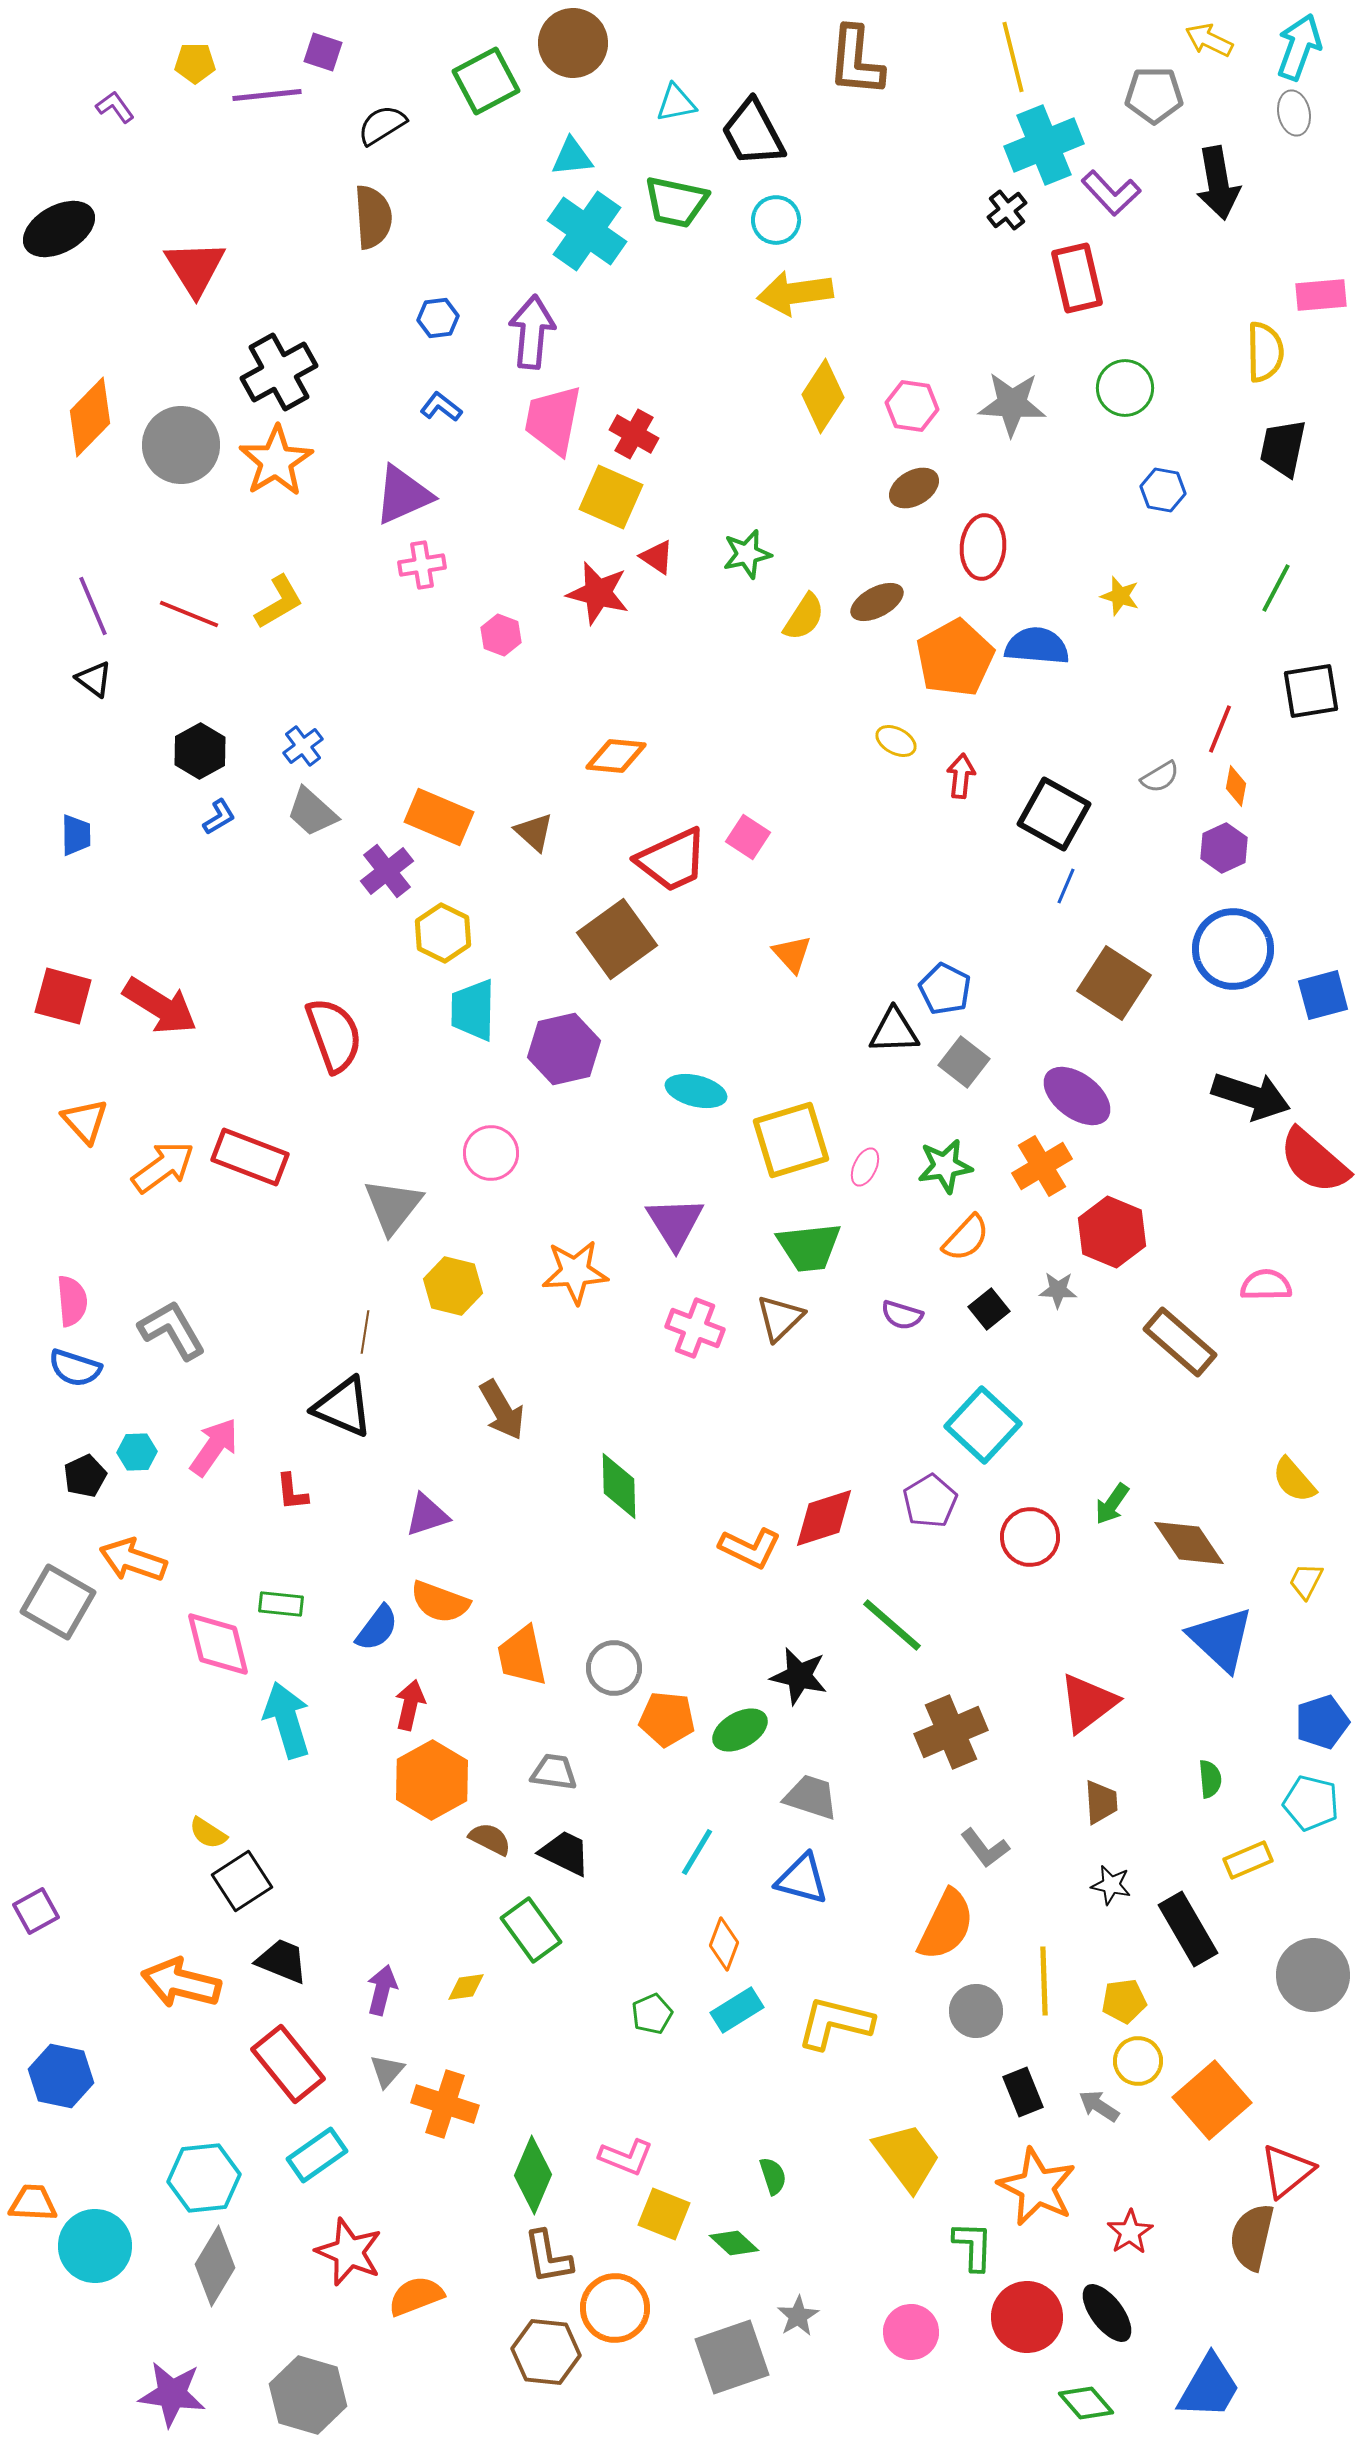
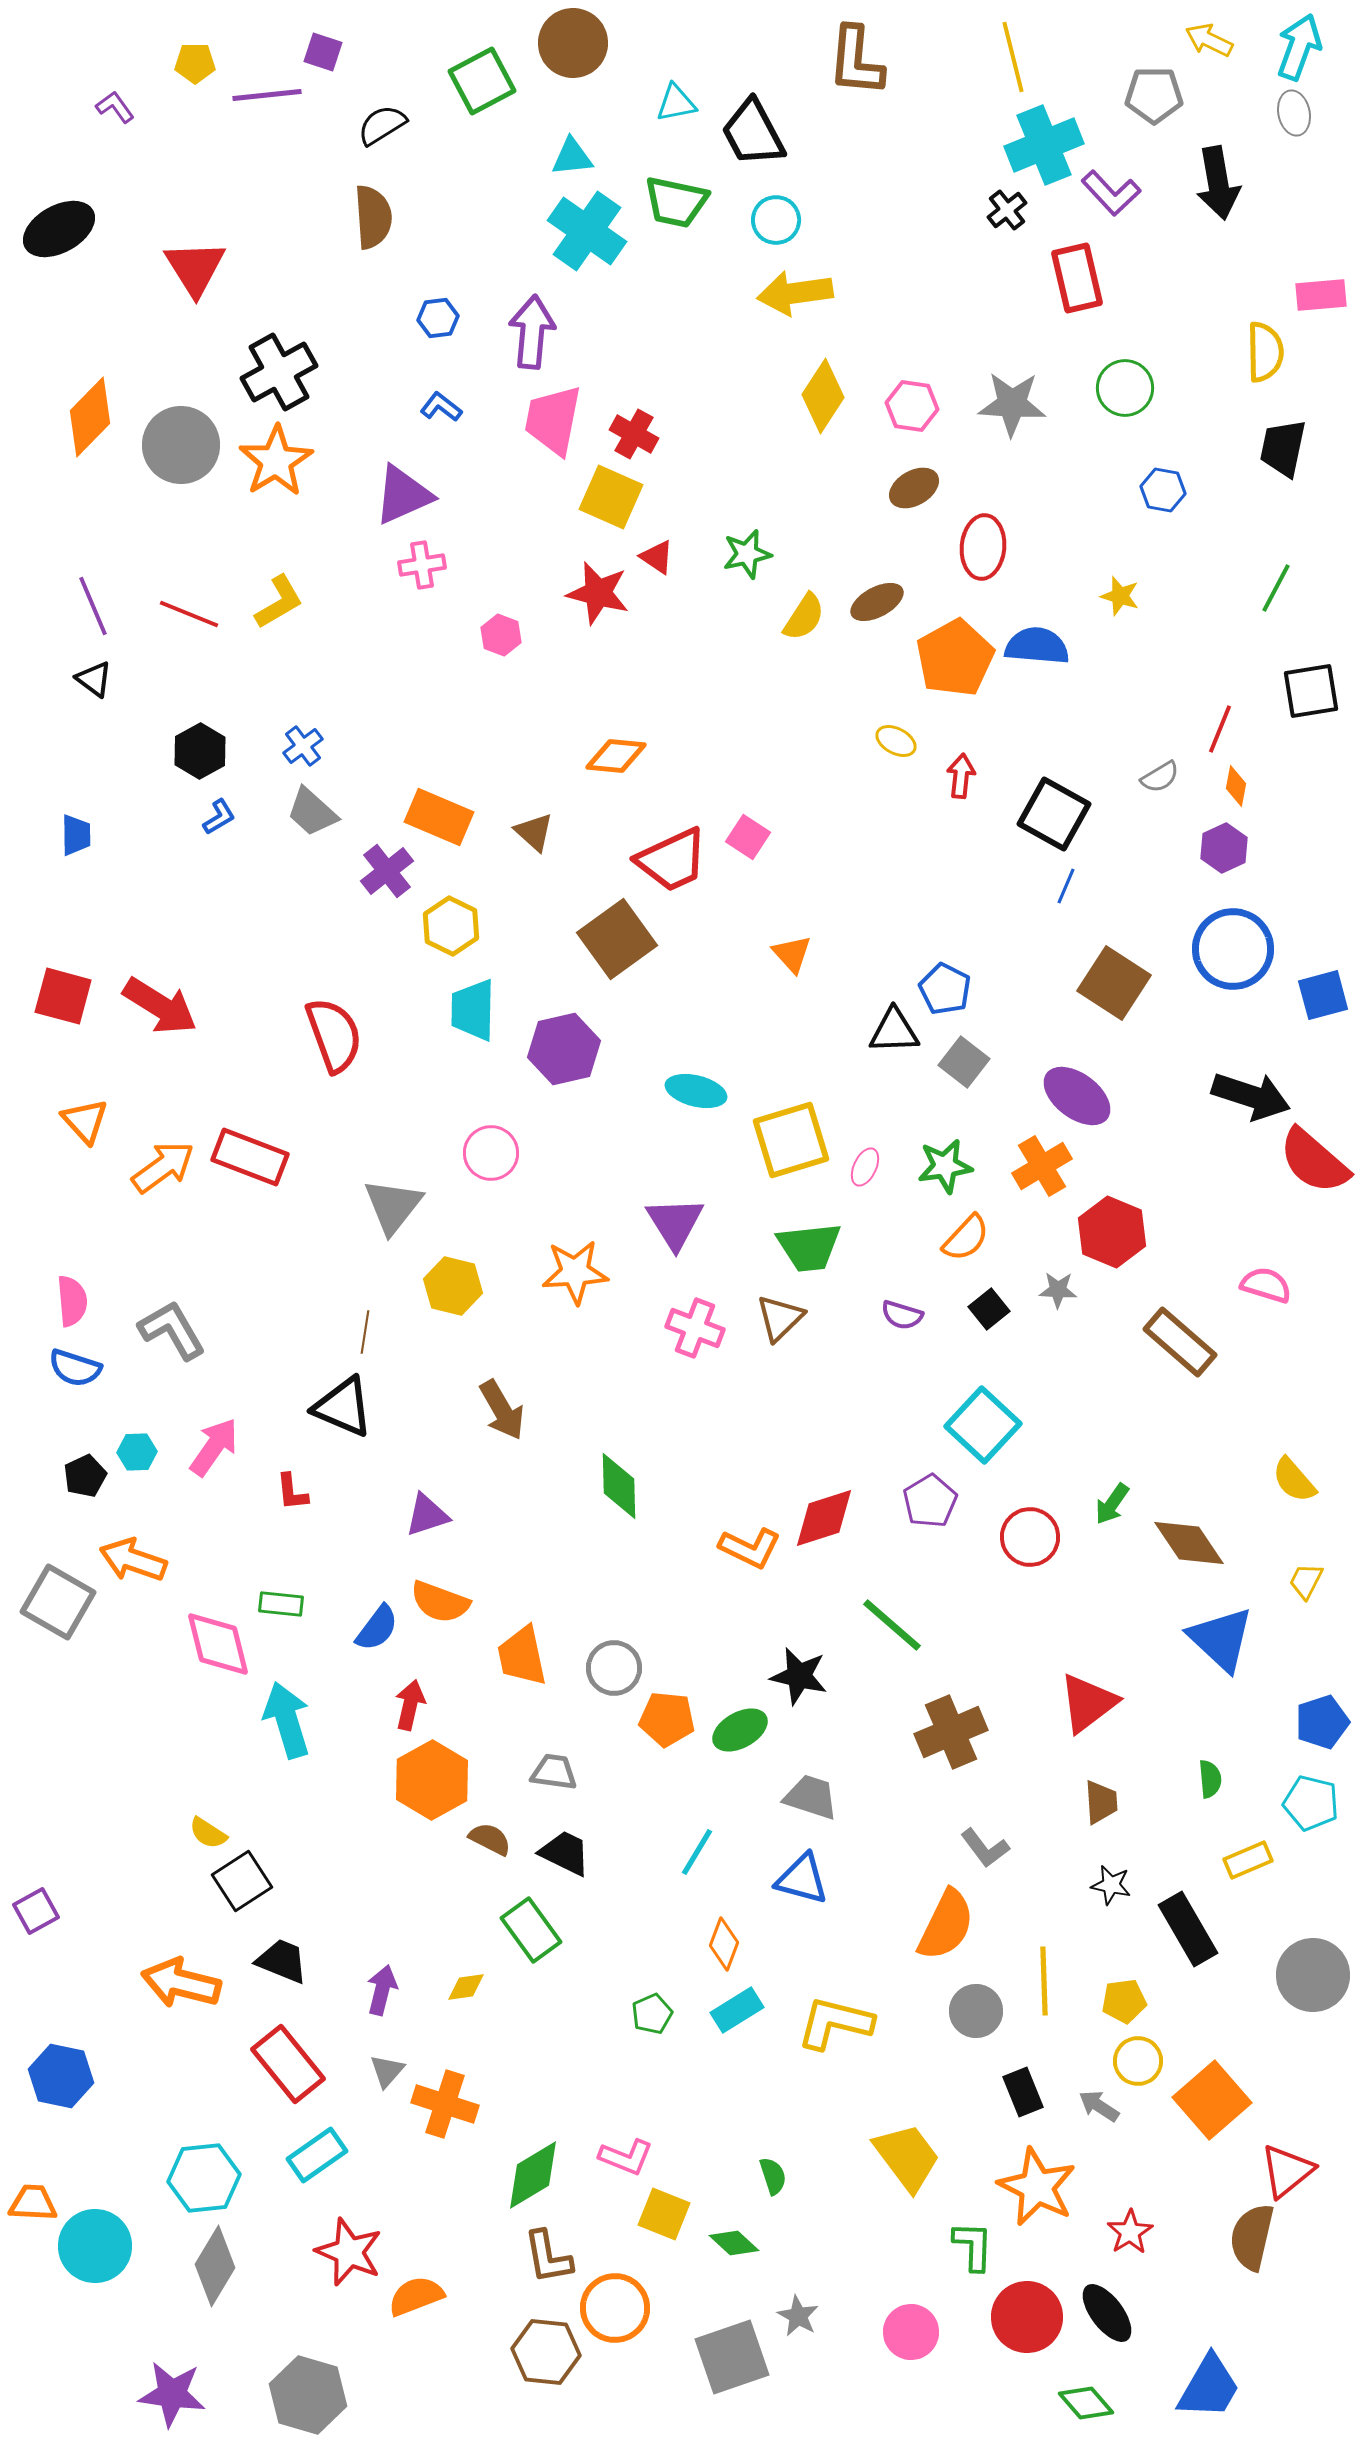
green square at (486, 81): moved 4 px left
yellow hexagon at (443, 933): moved 8 px right, 7 px up
pink semicircle at (1266, 1285): rotated 18 degrees clockwise
green diamond at (533, 2175): rotated 36 degrees clockwise
gray star at (798, 2316): rotated 12 degrees counterclockwise
